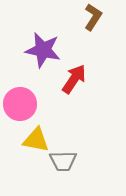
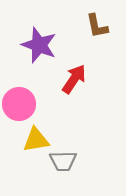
brown L-shape: moved 4 px right, 9 px down; rotated 136 degrees clockwise
purple star: moved 4 px left, 5 px up; rotated 9 degrees clockwise
pink circle: moved 1 px left
yellow triangle: rotated 20 degrees counterclockwise
